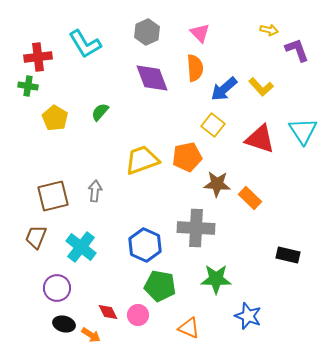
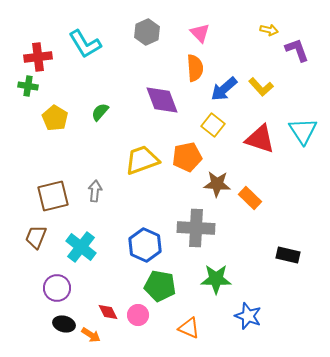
purple diamond: moved 10 px right, 22 px down
